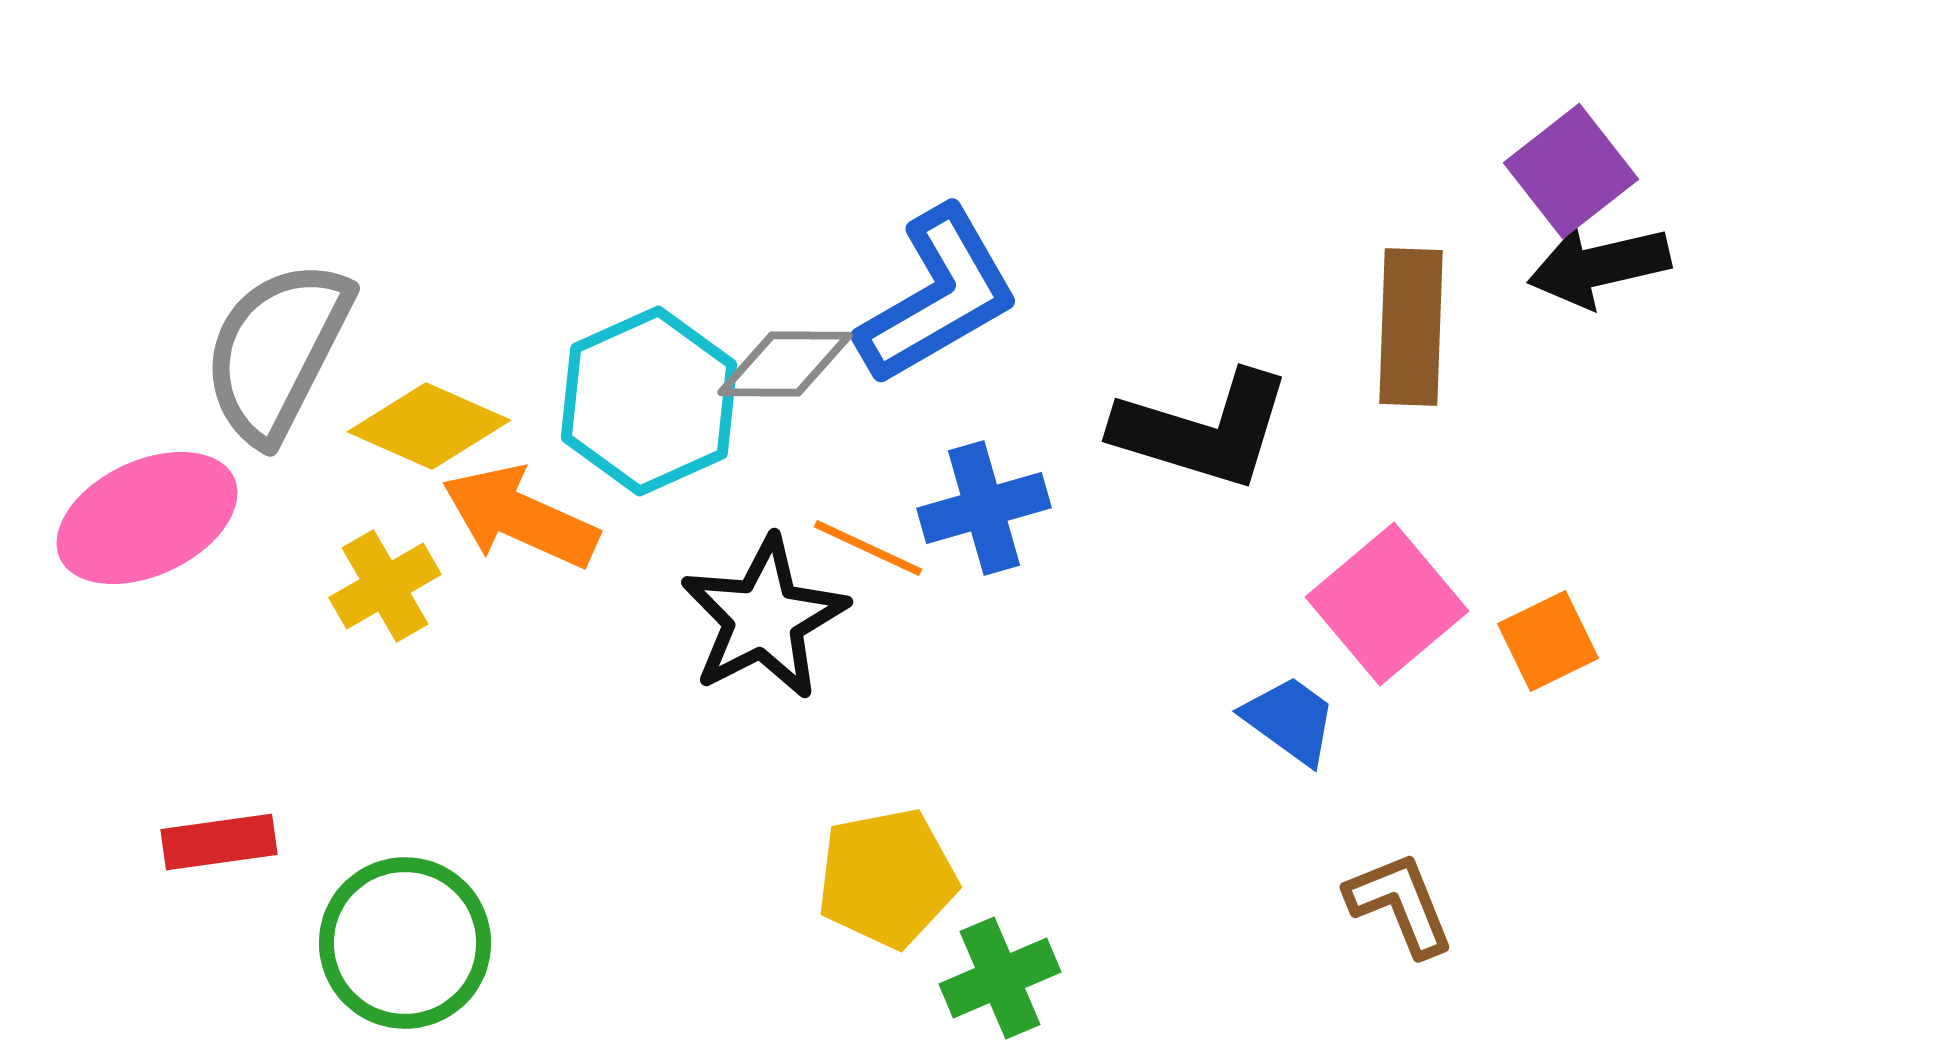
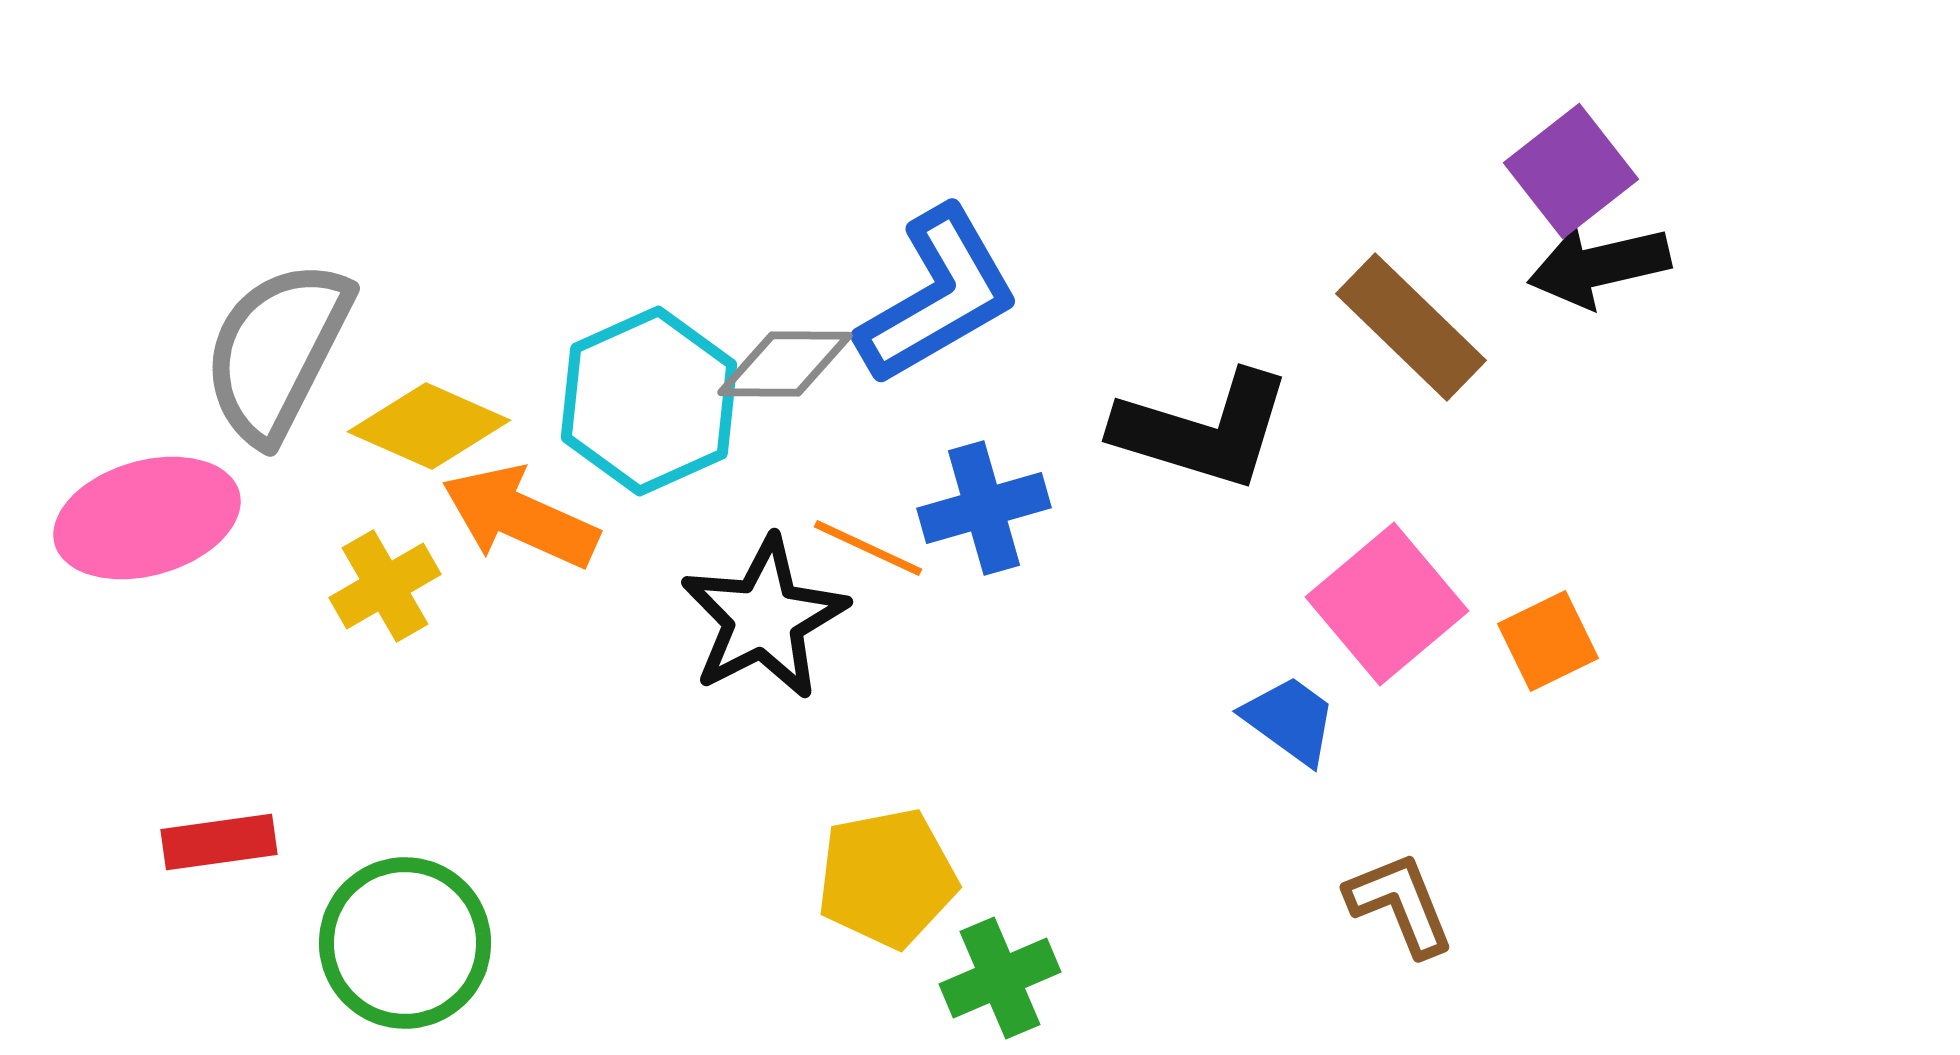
brown rectangle: rotated 48 degrees counterclockwise
pink ellipse: rotated 9 degrees clockwise
